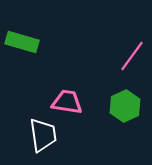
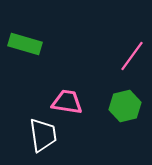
green rectangle: moved 3 px right, 2 px down
green hexagon: rotated 12 degrees clockwise
